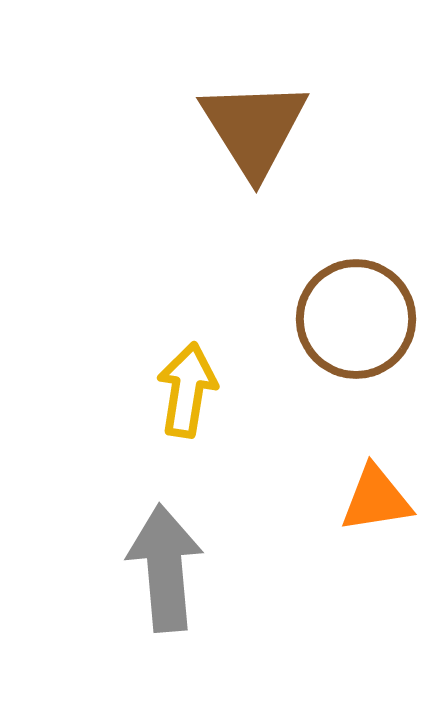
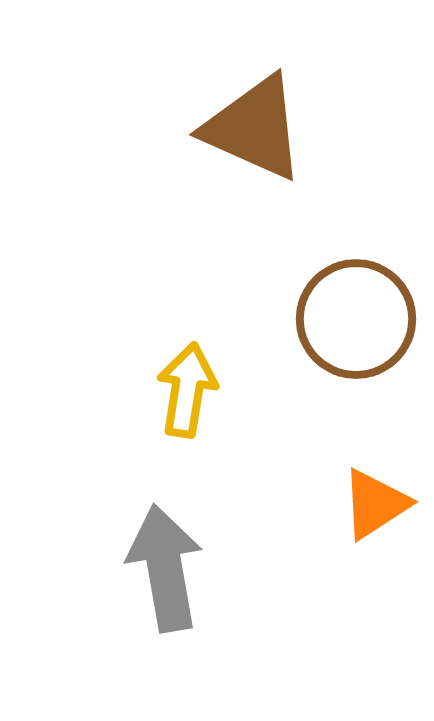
brown triangle: rotated 34 degrees counterclockwise
orange triangle: moved 1 px left, 5 px down; rotated 24 degrees counterclockwise
gray arrow: rotated 5 degrees counterclockwise
